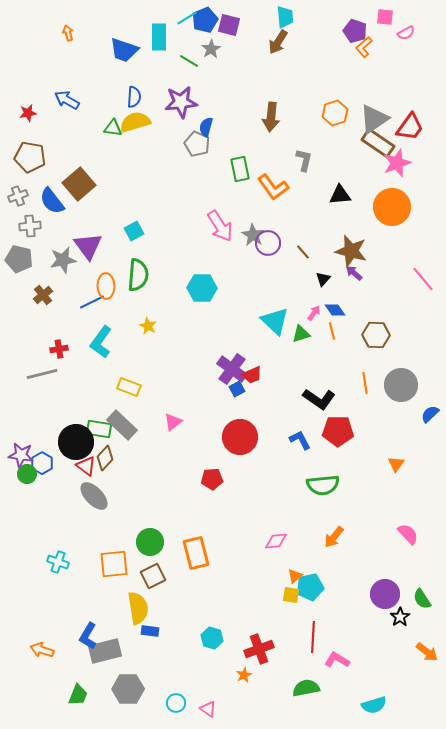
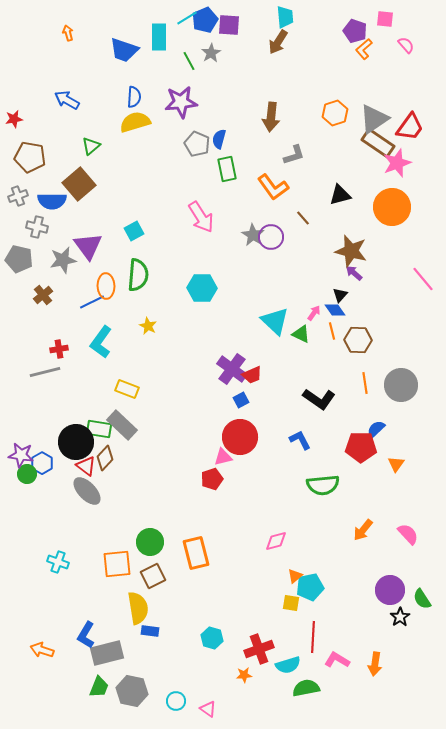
pink square at (385, 17): moved 2 px down
purple square at (229, 25): rotated 10 degrees counterclockwise
pink semicircle at (406, 33): moved 12 px down; rotated 102 degrees counterclockwise
orange L-shape at (364, 47): moved 2 px down
gray star at (211, 49): moved 4 px down
green line at (189, 61): rotated 30 degrees clockwise
red star at (28, 113): moved 14 px left, 6 px down
blue semicircle at (206, 127): moved 13 px right, 12 px down
green triangle at (113, 128): moved 22 px left, 18 px down; rotated 48 degrees counterclockwise
gray L-shape at (304, 160): moved 10 px left, 5 px up; rotated 60 degrees clockwise
green rectangle at (240, 169): moved 13 px left
black triangle at (340, 195): rotated 10 degrees counterclockwise
blue semicircle at (52, 201): rotated 52 degrees counterclockwise
gray cross at (30, 226): moved 7 px right, 1 px down; rotated 20 degrees clockwise
pink arrow at (220, 226): moved 19 px left, 9 px up
purple circle at (268, 243): moved 3 px right, 6 px up
brown line at (303, 252): moved 34 px up
black triangle at (323, 279): moved 17 px right, 16 px down
green triangle at (301, 334): rotated 42 degrees clockwise
brown hexagon at (376, 335): moved 18 px left, 5 px down
gray line at (42, 374): moved 3 px right, 2 px up
yellow rectangle at (129, 387): moved 2 px left, 2 px down
blue square at (237, 389): moved 4 px right, 11 px down
blue semicircle at (430, 414): moved 54 px left, 15 px down
pink triangle at (173, 422): moved 50 px right, 35 px down; rotated 24 degrees clockwise
red pentagon at (338, 431): moved 23 px right, 16 px down
red pentagon at (212, 479): rotated 15 degrees counterclockwise
gray ellipse at (94, 496): moved 7 px left, 5 px up
orange arrow at (334, 537): moved 29 px right, 7 px up
pink diamond at (276, 541): rotated 10 degrees counterclockwise
orange square at (114, 564): moved 3 px right
purple circle at (385, 594): moved 5 px right, 4 px up
yellow square at (291, 595): moved 8 px down
blue L-shape at (88, 636): moved 2 px left, 1 px up
gray rectangle at (105, 651): moved 2 px right, 2 px down
orange arrow at (427, 652): moved 52 px left, 12 px down; rotated 60 degrees clockwise
orange star at (244, 675): rotated 21 degrees clockwise
gray hexagon at (128, 689): moved 4 px right, 2 px down; rotated 12 degrees clockwise
green trapezoid at (78, 695): moved 21 px right, 8 px up
cyan circle at (176, 703): moved 2 px up
cyan semicircle at (374, 705): moved 86 px left, 40 px up
